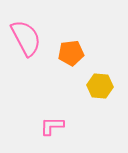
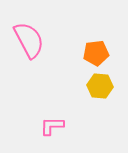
pink semicircle: moved 3 px right, 2 px down
orange pentagon: moved 25 px right
